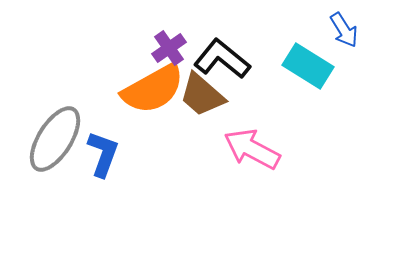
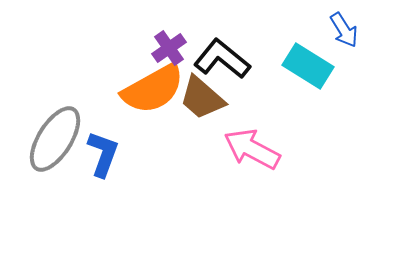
brown trapezoid: moved 3 px down
